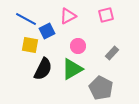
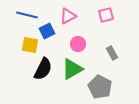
blue line: moved 1 px right, 4 px up; rotated 15 degrees counterclockwise
pink circle: moved 2 px up
gray rectangle: rotated 72 degrees counterclockwise
gray pentagon: moved 1 px left, 1 px up
